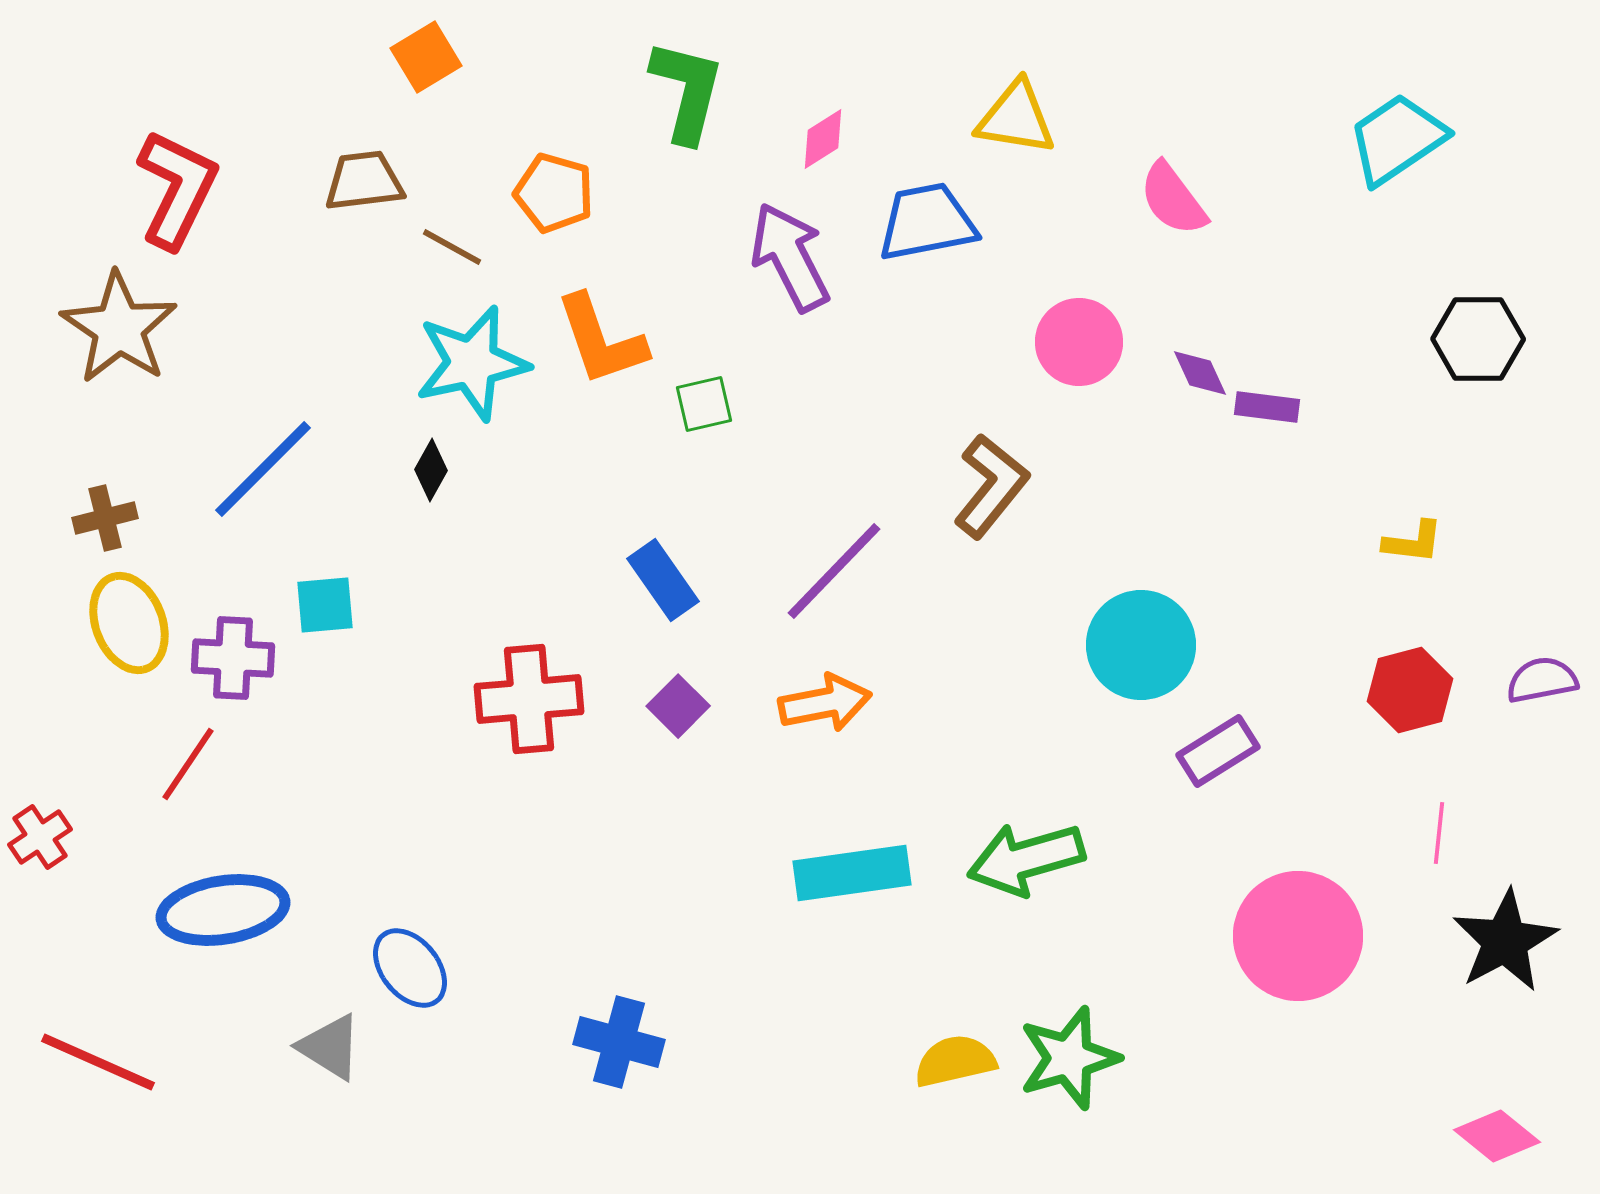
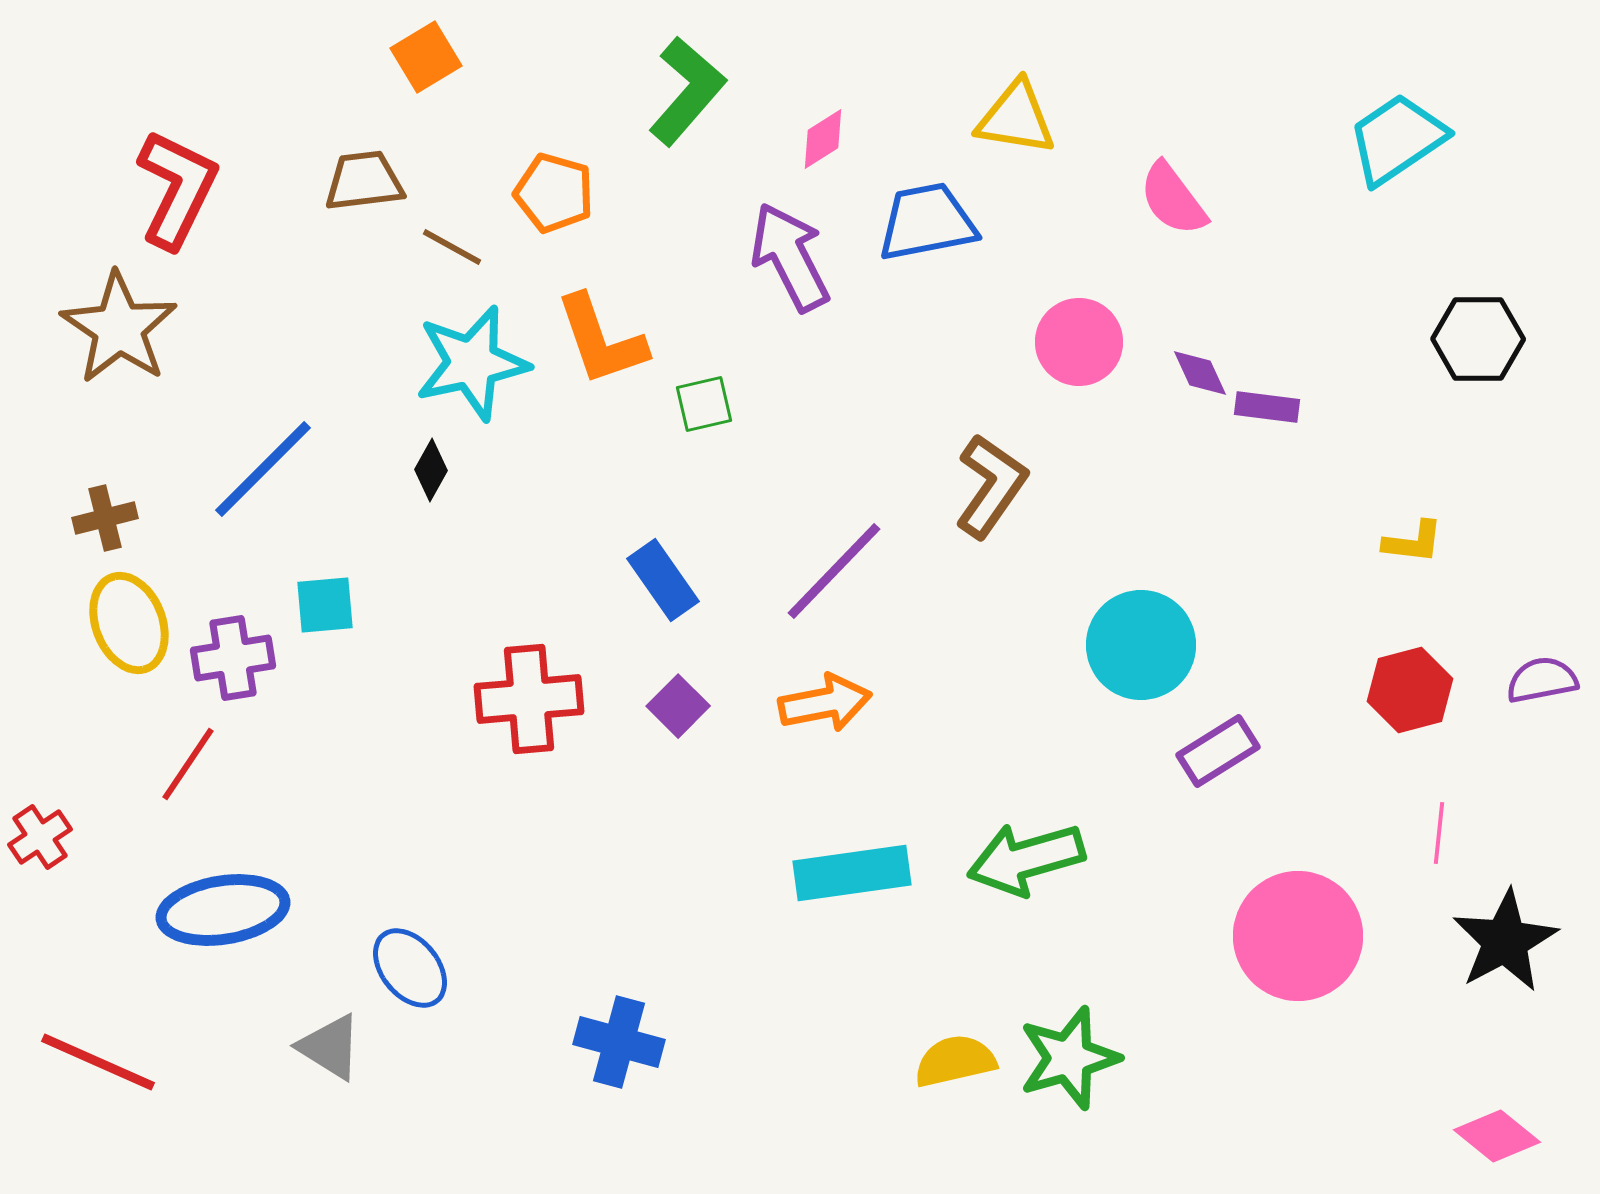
green L-shape at (687, 91): rotated 27 degrees clockwise
brown L-shape at (991, 486): rotated 4 degrees counterclockwise
purple cross at (233, 658): rotated 12 degrees counterclockwise
